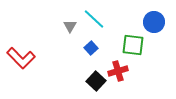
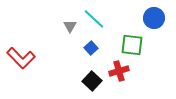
blue circle: moved 4 px up
green square: moved 1 px left
red cross: moved 1 px right
black square: moved 4 px left
